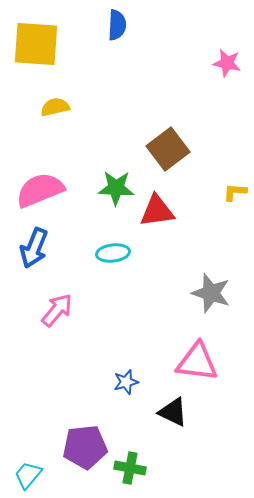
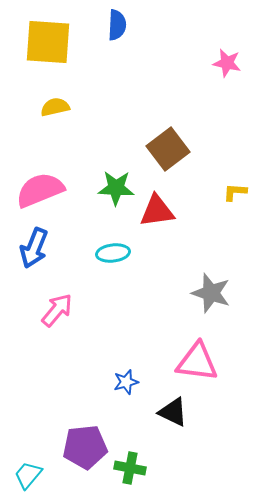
yellow square: moved 12 px right, 2 px up
